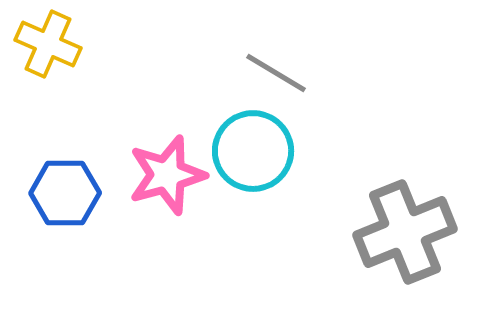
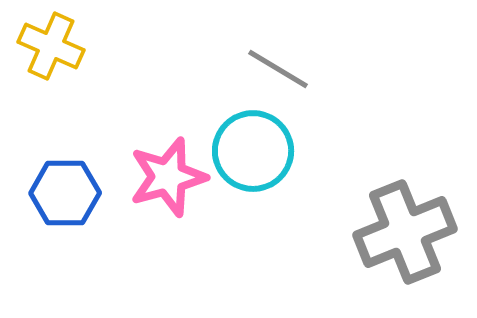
yellow cross: moved 3 px right, 2 px down
gray line: moved 2 px right, 4 px up
pink star: moved 1 px right, 2 px down
